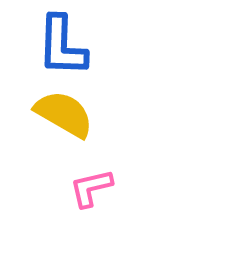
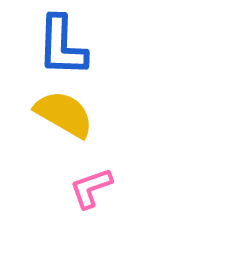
pink L-shape: rotated 6 degrees counterclockwise
